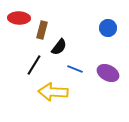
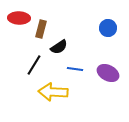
brown rectangle: moved 1 px left, 1 px up
black semicircle: rotated 18 degrees clockwise
blue line: rotated 14 degrees counterclockwise
